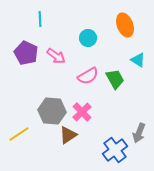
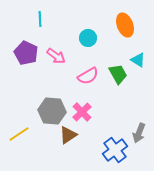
green trapezoid: moved 3 px right, 5 px up
